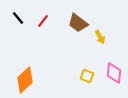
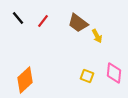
yellow arrow: moved 3 px left, 1 px up
